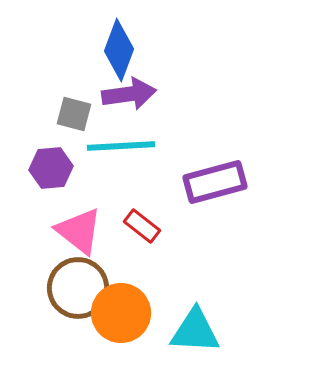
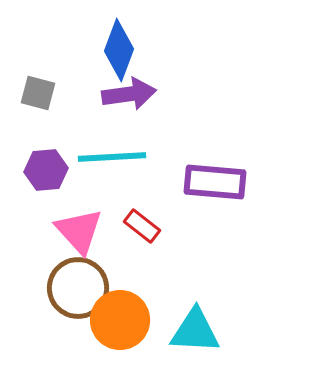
gray square: moved 36 px left, 21 px up
cyan line: moved 9 px left, 11 px down
purple hexagon: moved 5 px left, 2 px down
purple rectangle: rotated 20 degrees clockwise
pink triangle: rotated 10 degrees clockwise
orange circle: moved 1 px left, 7 px down
